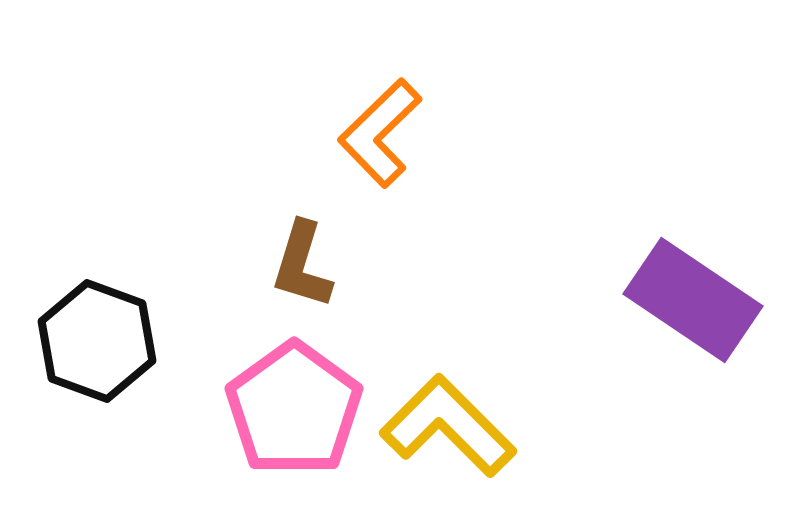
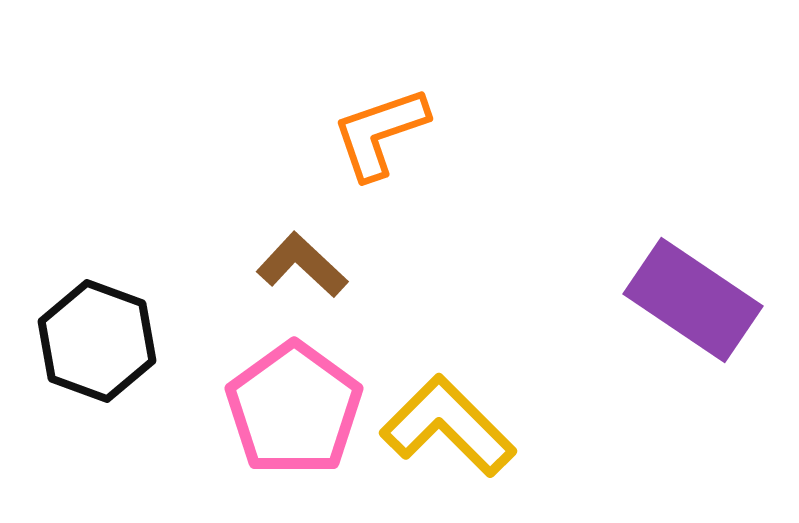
orange L-shape: rotated 25 degrees clockwise
brown L-shape: rotated 116 degrees clockwise
